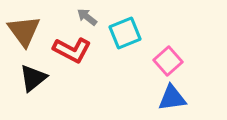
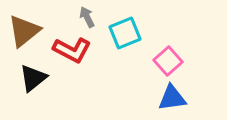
gray arrow: rotated 25 degrees clockwise
brown triangle: rotated 27 degrees clockwise
